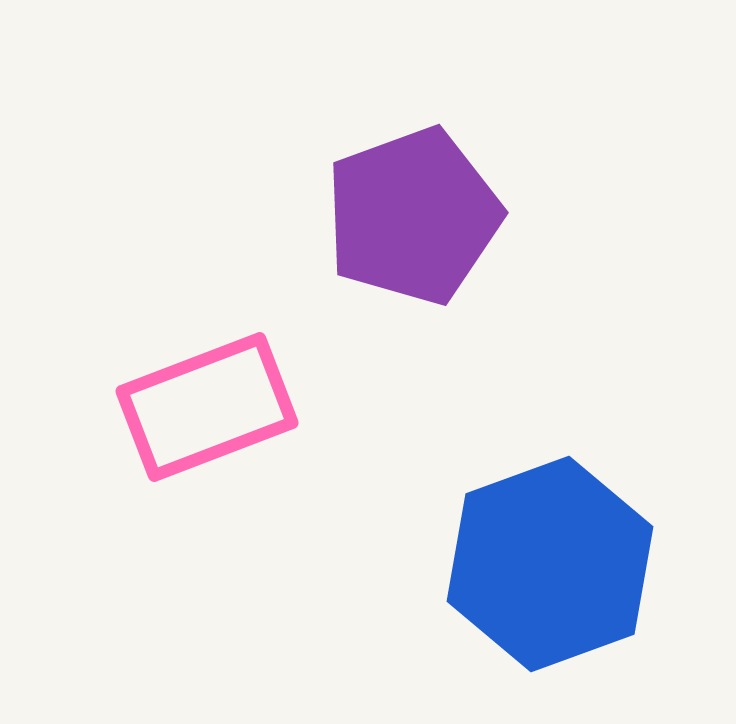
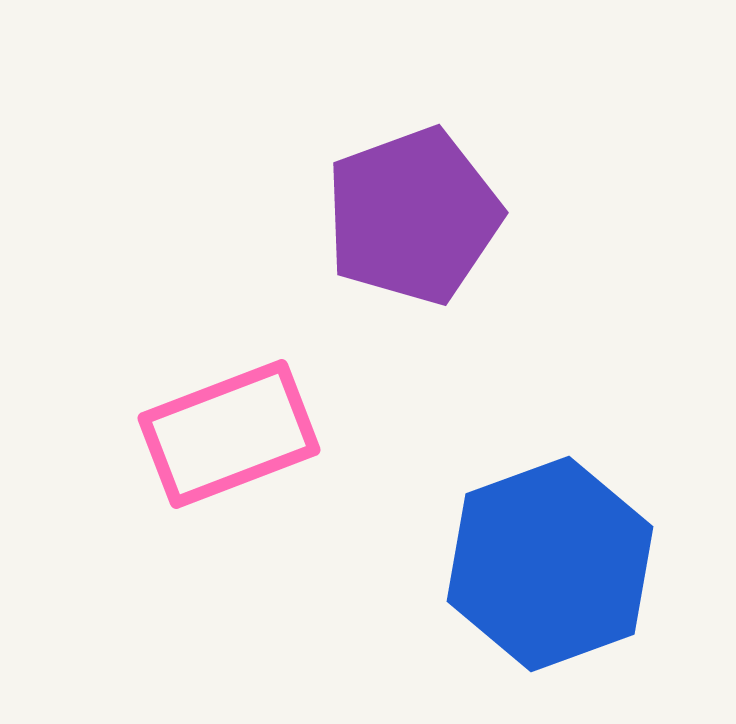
pink rectangle: moved 22 px right, 27 px down
